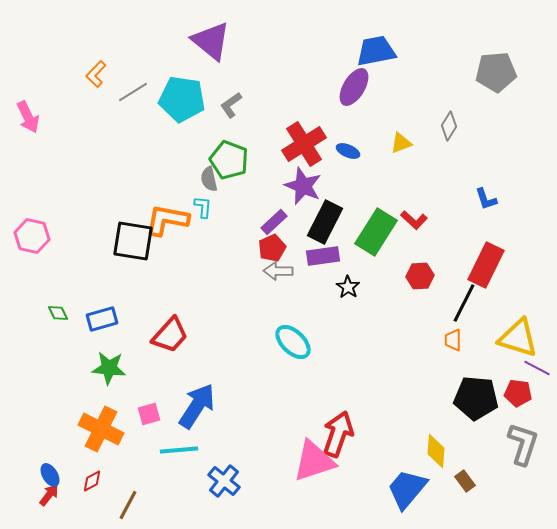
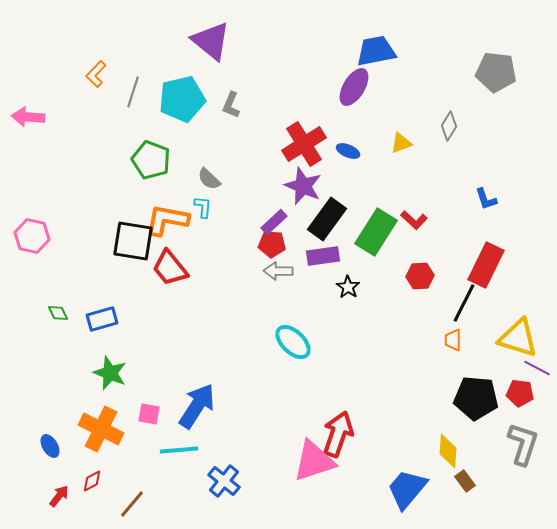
gray pentagon at (496, 72): rotated 12 degrees clockwise
gray line at (133, 92): rotated 40 degrees counterclockwise
cyan pentagon at (182, 99): rotated 21 degrees counterclockwise
gray L-shape at (231, 105): rotated 32 degrees counterclockwise
pink arrow at (28, 117): rotated 120 degrees clockwise
green pentagon at (229, 160): moved 78 px left
gray semicircle at (209, 179): rotated 35 degrees counterclockwise
black rectangle at (325, 222): moved 2 px right, 3 px up; rotated 9 degrees clockwise
red pentagon at (272, 248): moved 4 px up; rotated 28 degrees clockwise
red trapezoid at (170, 335): moved 67 px up; rotated 99 degrees clockwise
green star at (109, 368): moved 1 px right, 5 px down; rotated 16 degrees clockwise
red pentagon at (518, 393): moved 2 px right
pink square at (149, 414): rotated 25 degrees clockwise
yellow diamond at (436, 451): moved 12 px right
blue ellipse at (50, 475): moved 29 px up
red arrow at (49, 495): moved 10 px right, 1 px down
brown line at (128, 505): moved 4 px right, 1 px up; rotated 12 degrees clockwise
